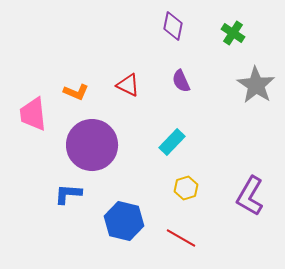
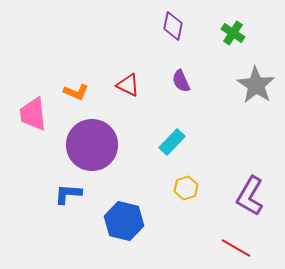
red line: moved 55 px right, 10 px down
